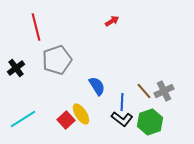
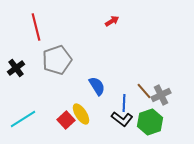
gray cross: moved 3 px left, 4 px down
blue line: moved 2 px right, 1 px down
